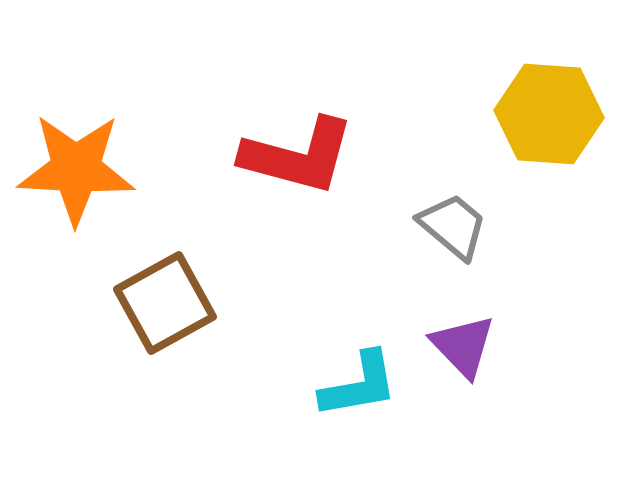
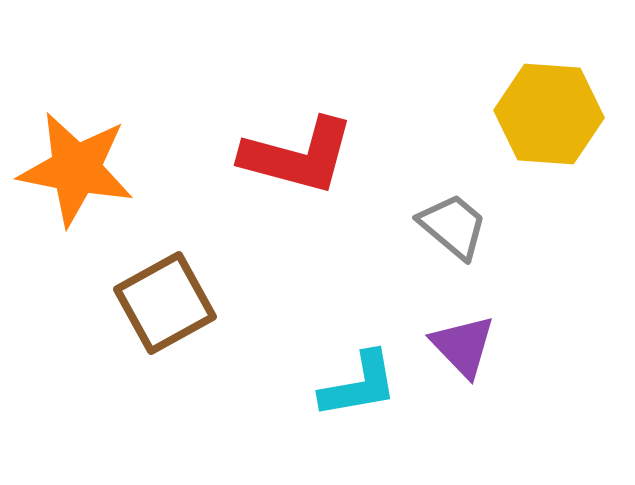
orange star: rotated 8 degrees clockwise
